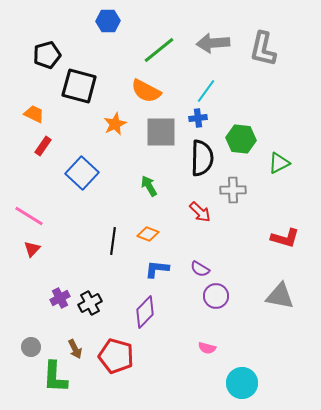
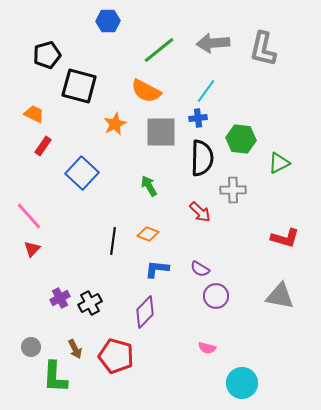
pink line: rotated 16 degrees clockwise
